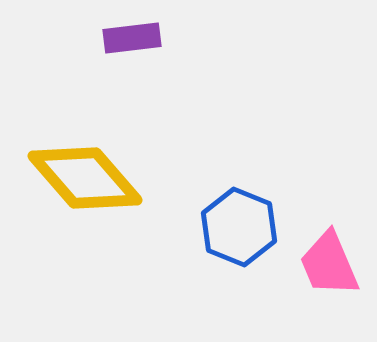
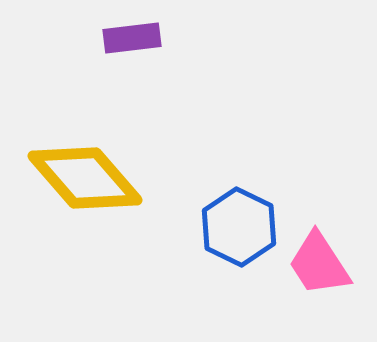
blue hexagon: rotated 4 degrees clockwise
pink trapezoid: moved 10 px left; rotated 10 degrees counterclockwise
